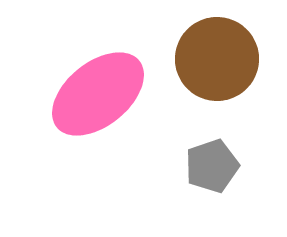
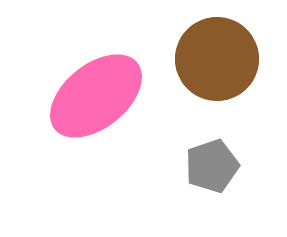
pink ellipse: moved 2 px left, 2 px down
